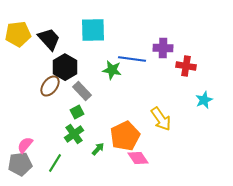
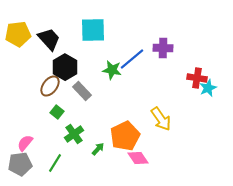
blue line: rotated 48 degrees counterclockwise
red cross: moved 11 px right, 12 px down
cyan star: moved 4 px right, 12 px up
green square: moved 20 px left; rotated 24 degrees counterclockwise
pink semicircle: moved 2 px up
